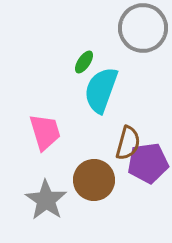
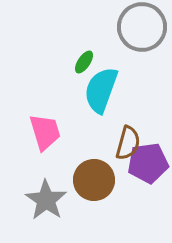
gray circle: moved 1 px left, 1 px up
